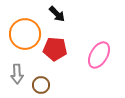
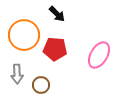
orange circle: moved 1 px left, 1 px down
